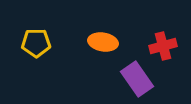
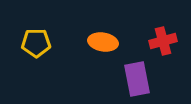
red cross: moved 5 px up
purple rectangle: rotated 24 degrees clockwise
